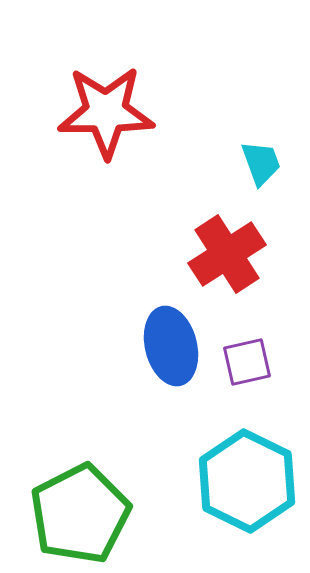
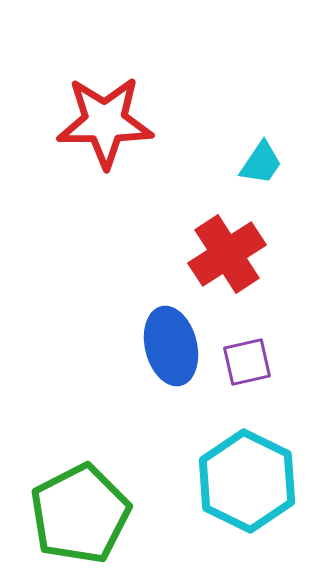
red star: moved 1 px left, 10 px down
cyan trapezoid: rotated 54 degrees clockwise
